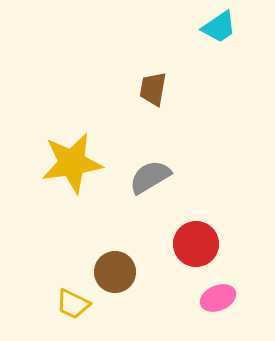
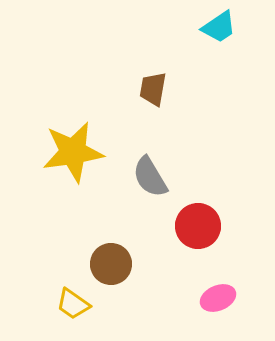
yellow star: moved 1 px right, 11 px up
gray semicircle: rotated 90 degrees counterclockwise
red circle: moved 2 px right, 18 px up
brown circle: moved 4 px left, 8 px up
yellow trapezoid: rotated 9 degrees clockwise
